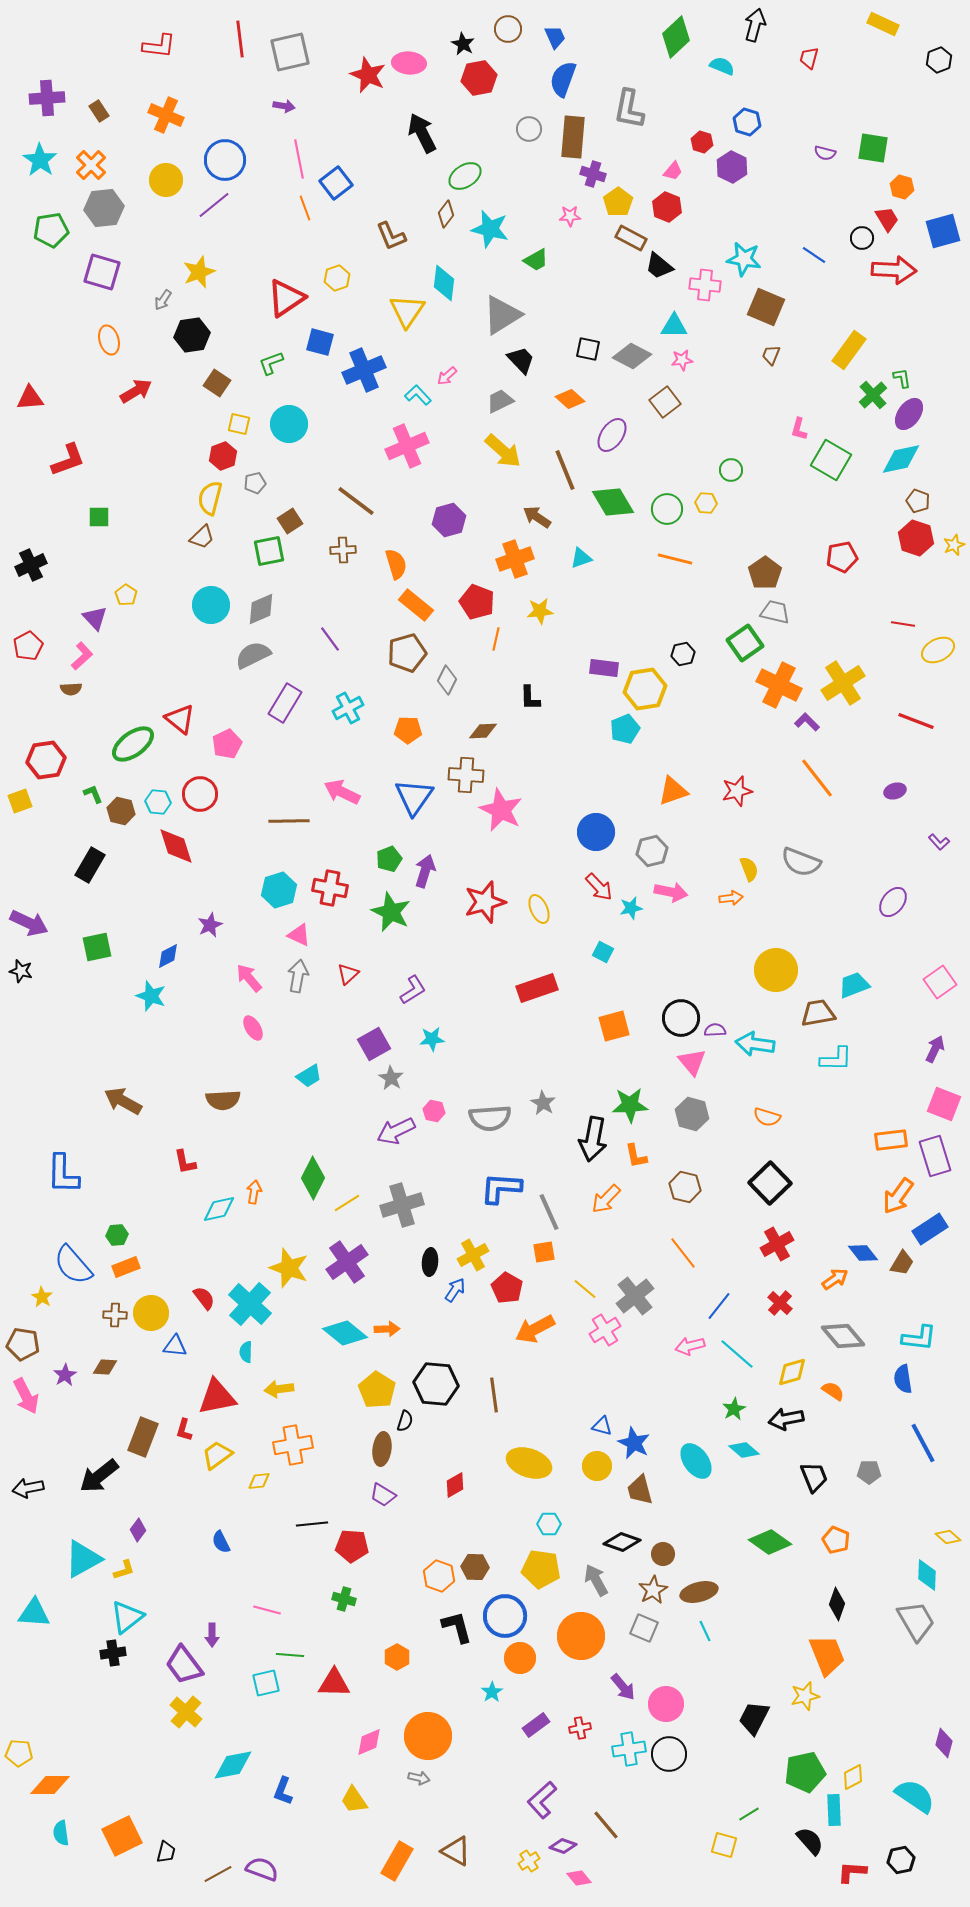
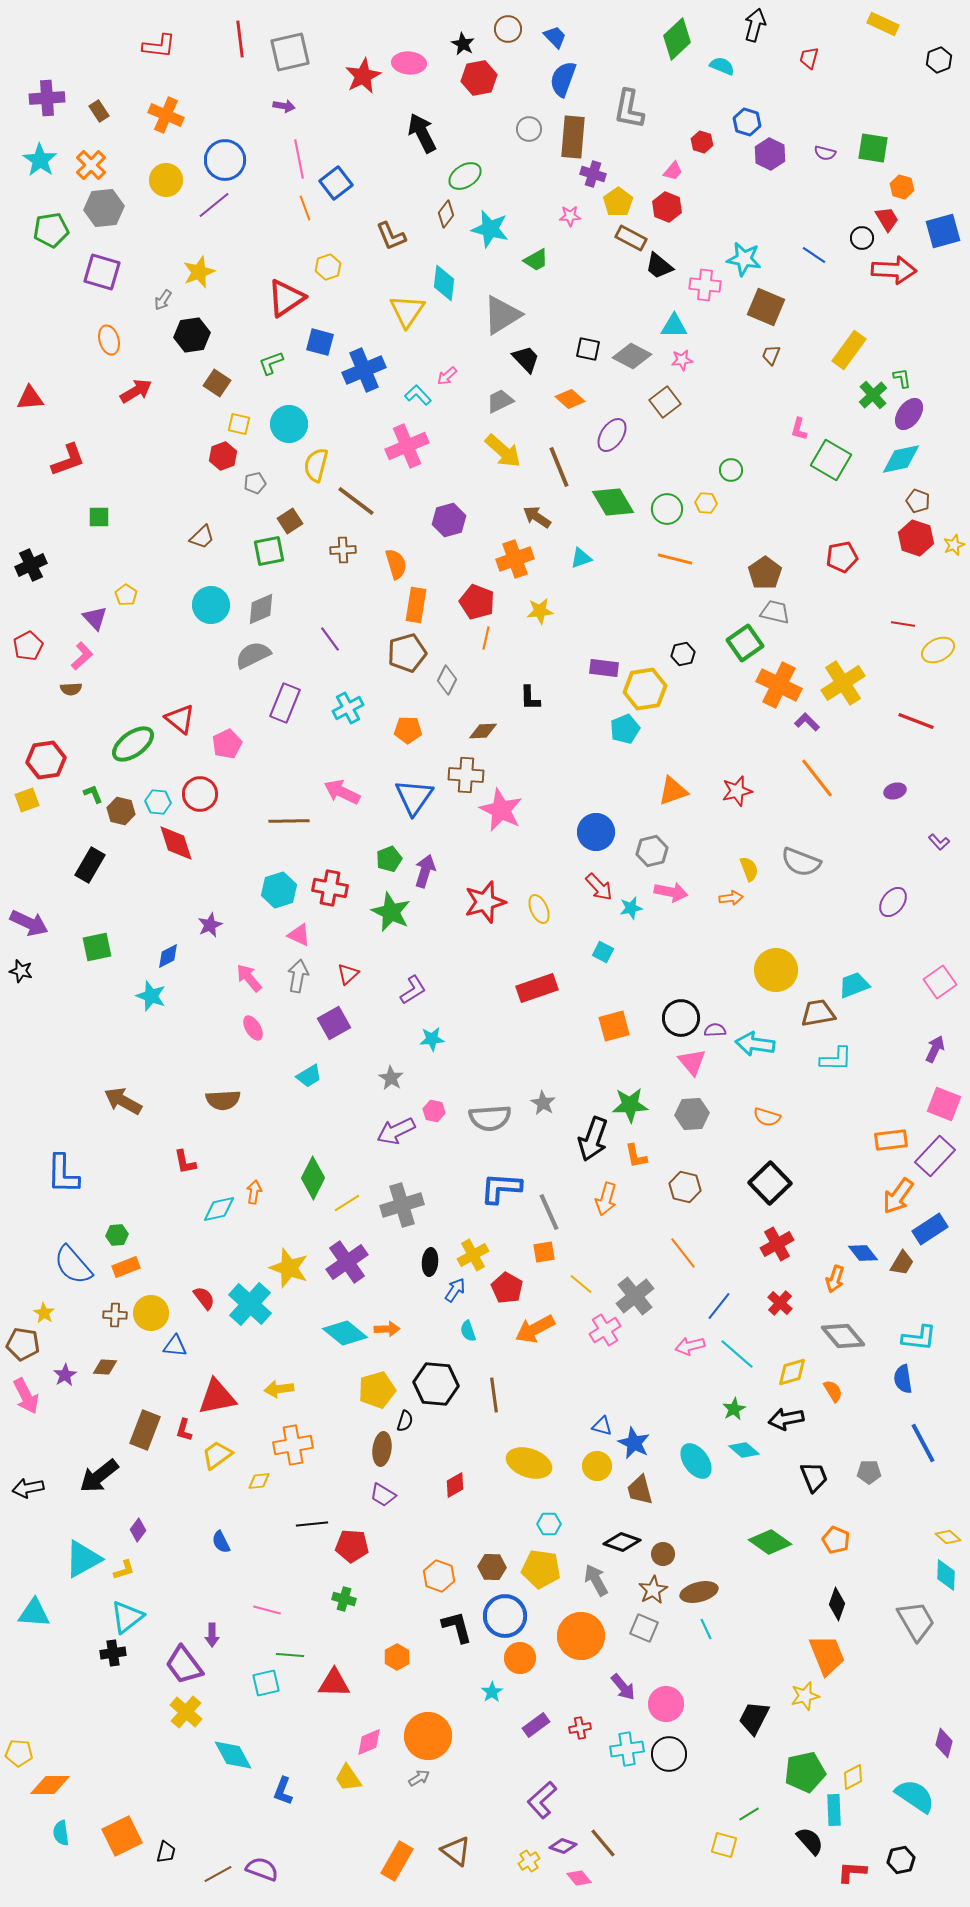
blue trapezoid at (555, 37): rotated 20 degrees counterclockwise
green diamond at (676, 37): moved 1 px right, 2 px down
red star at (368, 75): moved 5 px left, 1 px down; rotated 21 degrees clockwise
purple hexagon at (732, 167): moved 38 px right, 13 px up
yellow hexagon at (337, 278): moved 9 px left, 11 px up
black trapezoid at (521, 360): moved 5 px right, 1 px up
brown line at (565, 470): moved 6 px left, 3 px up
yellow semicircle at (210, 498): moved 106 px right, 33 px up
orange rectangle at (416, 605): rotated 60 degrees clockwise
orange line at (496, 639): moved 10 px left, 1 px up
purple rectangle at (285, 703): rotated 9 degrees counterclockwise
yellow square at (20, 801): moved 7 px right, 1 px up
red diamond at (176, 846): moved 3 px up
purple square at (374, 1044): moved 40 px left, 21 px up
gray hexagon at (692, 1114): rotated 20 degrees counterclockwise
black arrow at (593, 1139): rotated 9 degrees clockwise
purple rectangle at (935, 1156): rotated 60 degrees clockwise
orange arrow at (606, 1199): rotated 28 degrees counterclockwise
orange arrow at (835, 1279): rotated 144 degrees clockwise
yellow line at (585, 1289): moved 4 px left, 5 px up
yellow star at (42, 1297): moved 2 px right, 16 px down
cyan semicircle at (246, 1352): moved 222 px right, 21 px up; rotated 20 degrees counterclockwise
yellow pentagon at (377, 1390): rotated 24 degrees clockwise
orange semicircle at (833, 1391): rotated 25 degrees clockwise
brown rectangle at (143, 1437): moved 2 px right, 7 px up
brown hexagon at (475, 1567): moved 17 px right
cyan diamond at (927, 1575): moved 19 px right
cyan line at (705, 1631): moved 1 px right, 2 px up
cyan cross at (629, 1749): moved 2 px left
cyan diamond at (233, 1765): moved 10 px up; rotated 72 degrees clockwise
gray arrow at (419, 1778): rotated 45 degrees counterclockwise
yellow trapezoid at (354, 1800): moved 6 px left, 22 px up
brown line at (606, 1825): moved 3 px left, 18 px down
brown triangle at (456, 1851): rotated 8 degrees clockwise
